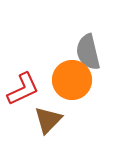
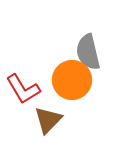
red L-shape: rotated 84 degrees clockwise
